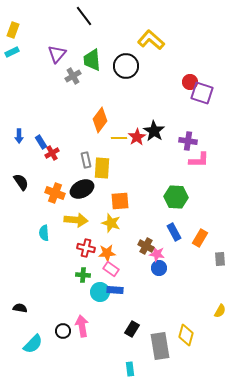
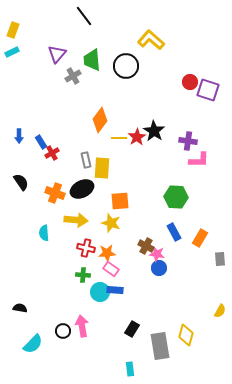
purple square at (202, 93): moved 6 px right, 3 px up
